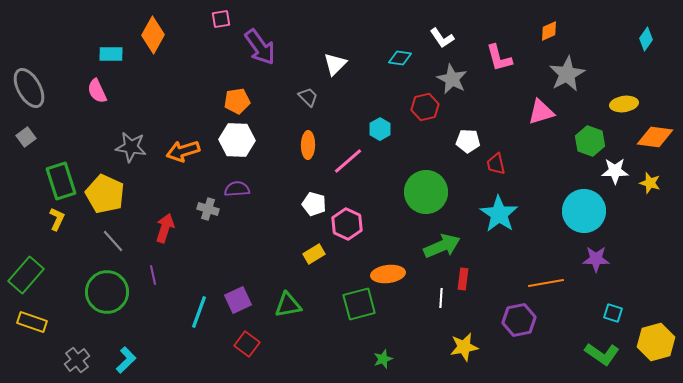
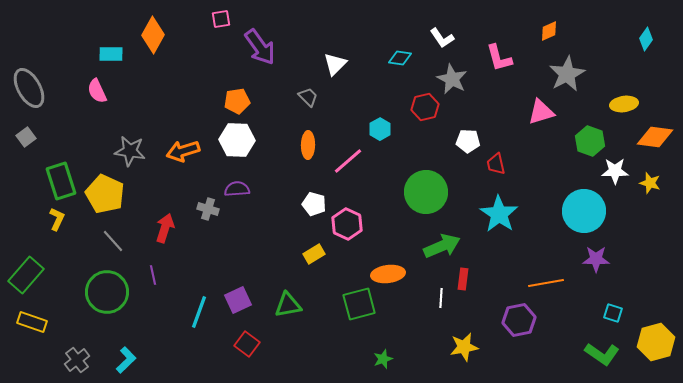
gray star at (131, 147): moved 1 px left, 4 px down
